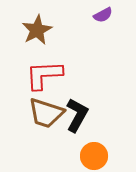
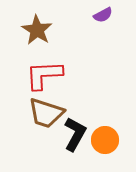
brown star: rotated 12 degrees counterclockwise
black L-shape: moved 2 px left, 19 px down
orange circle: moved 11 px right, 16 px up
